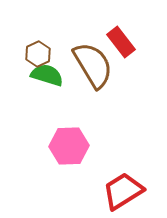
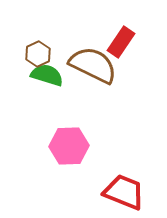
red rectangle: rotated 72 degrees clockwise
brown semicircle: rotated 33 degrees counterclockwise
red trapezoid: moved 1 px right, 1 px down; rotated 54 degrees clockwise
